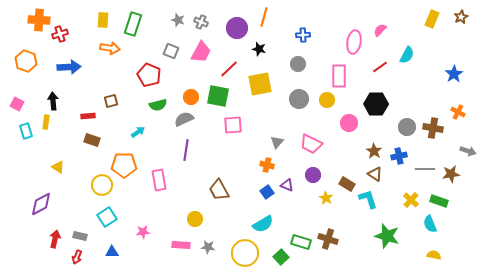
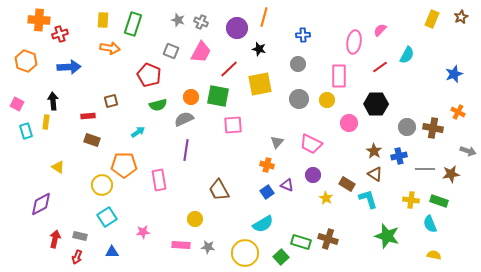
blue star at (454, 74): rotated 12 degrees clockwise
yellow cross at (411, 200): rotated 35 degrees counterclockwise
